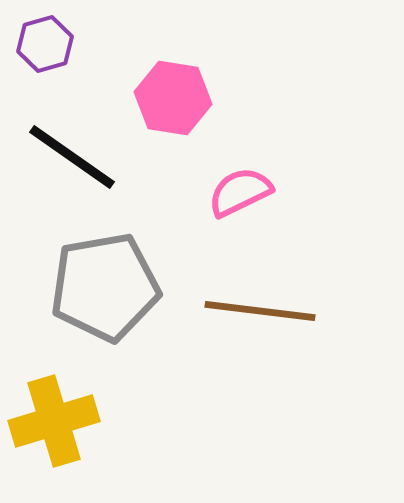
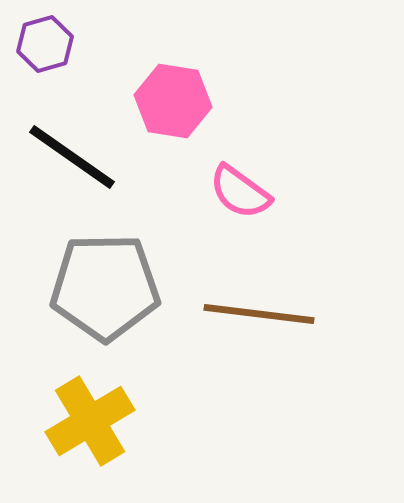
pink hexagon: moved 3 px down
pink semicircle: rotated 118 degrees counterclockwise
gray pentagon: rotated 9 degrees clockwise
brown line: moved 1 px left, 3 px down
yellow cross: moved 36 px right; rotated 14 degrees counterclockwise
